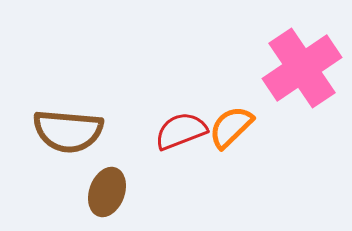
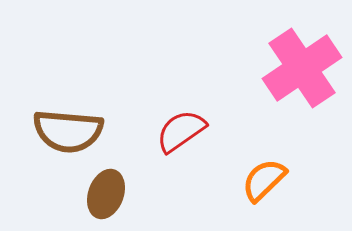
orange semicircle: moved 33 px right, 53 px down
red semicircle: rotated 14 degrees counterclockwise
brown ellipse: moved 1 px left, 2 px down
